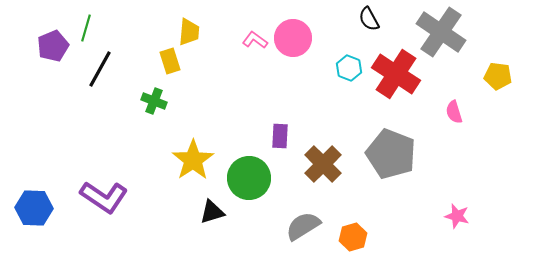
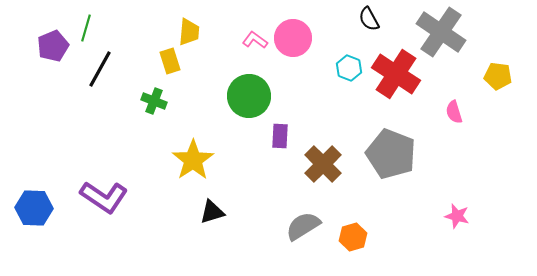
green circle: moved 82 px up
